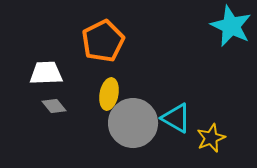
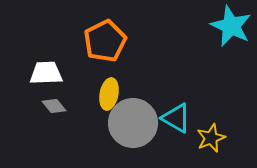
orange pentagon: moved 2 px right
